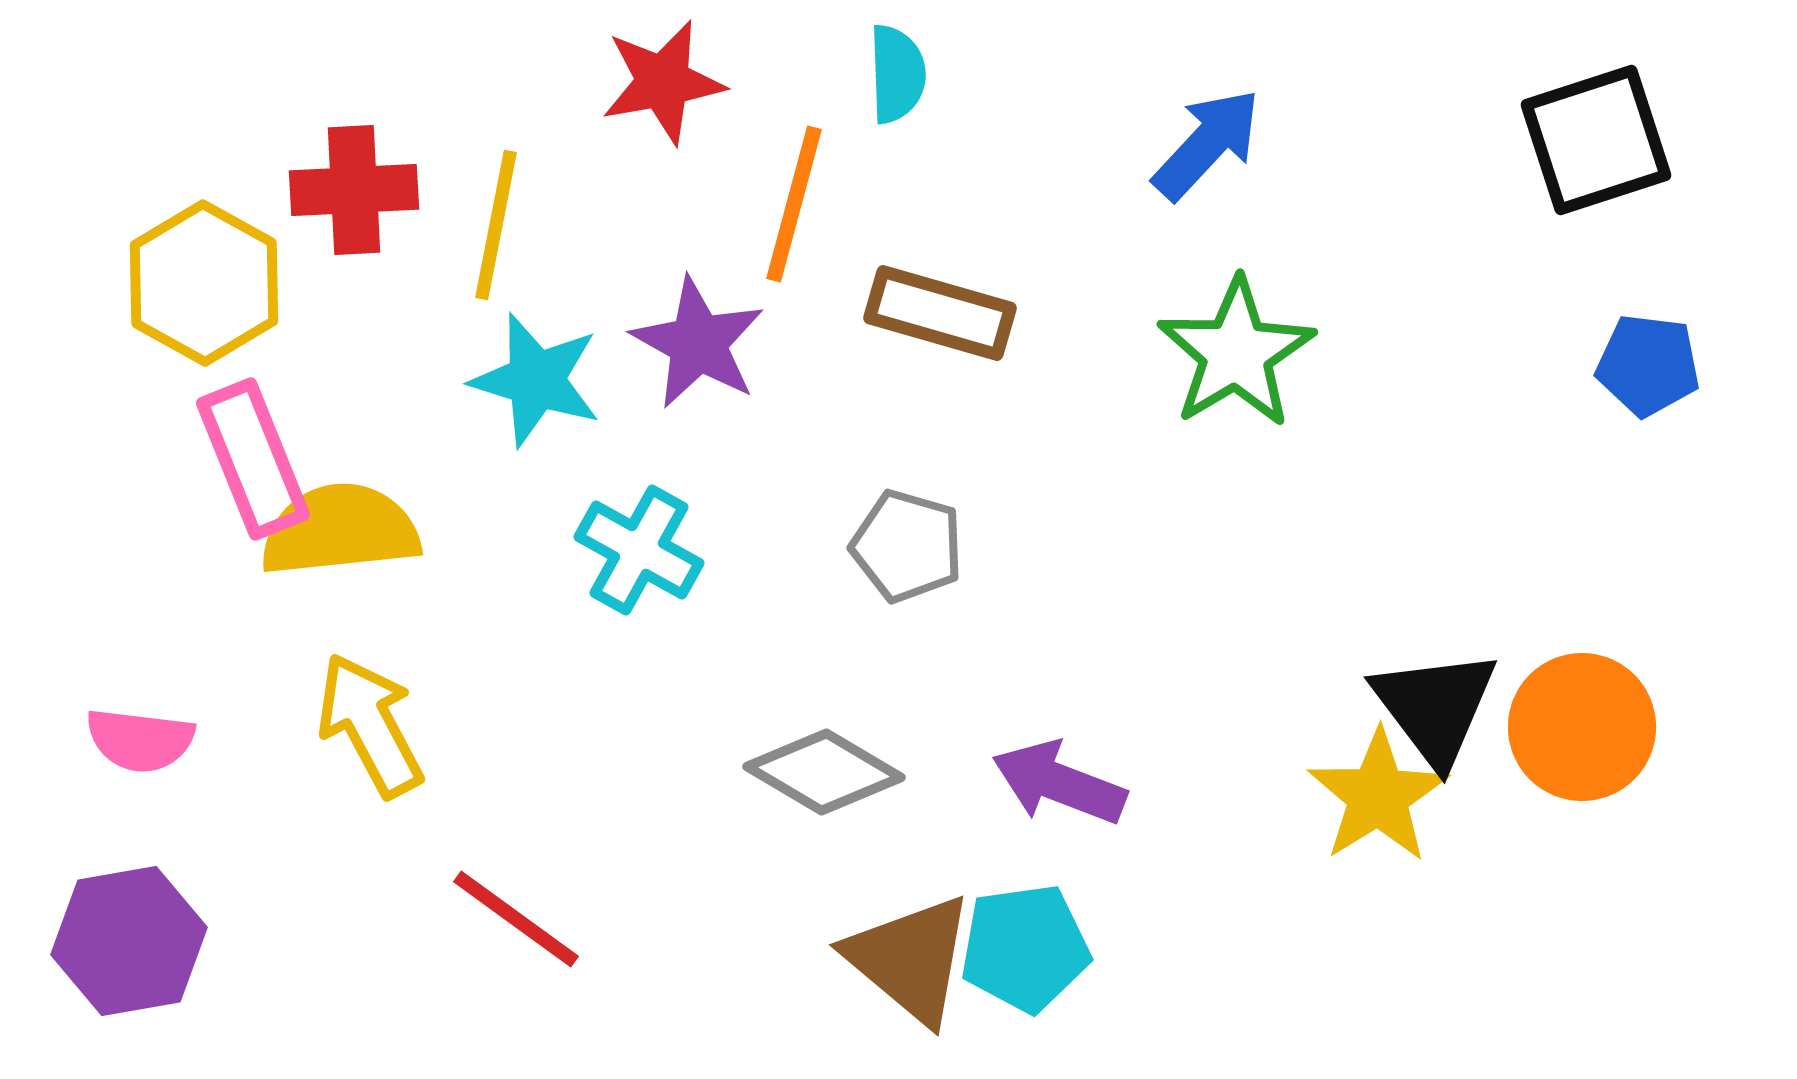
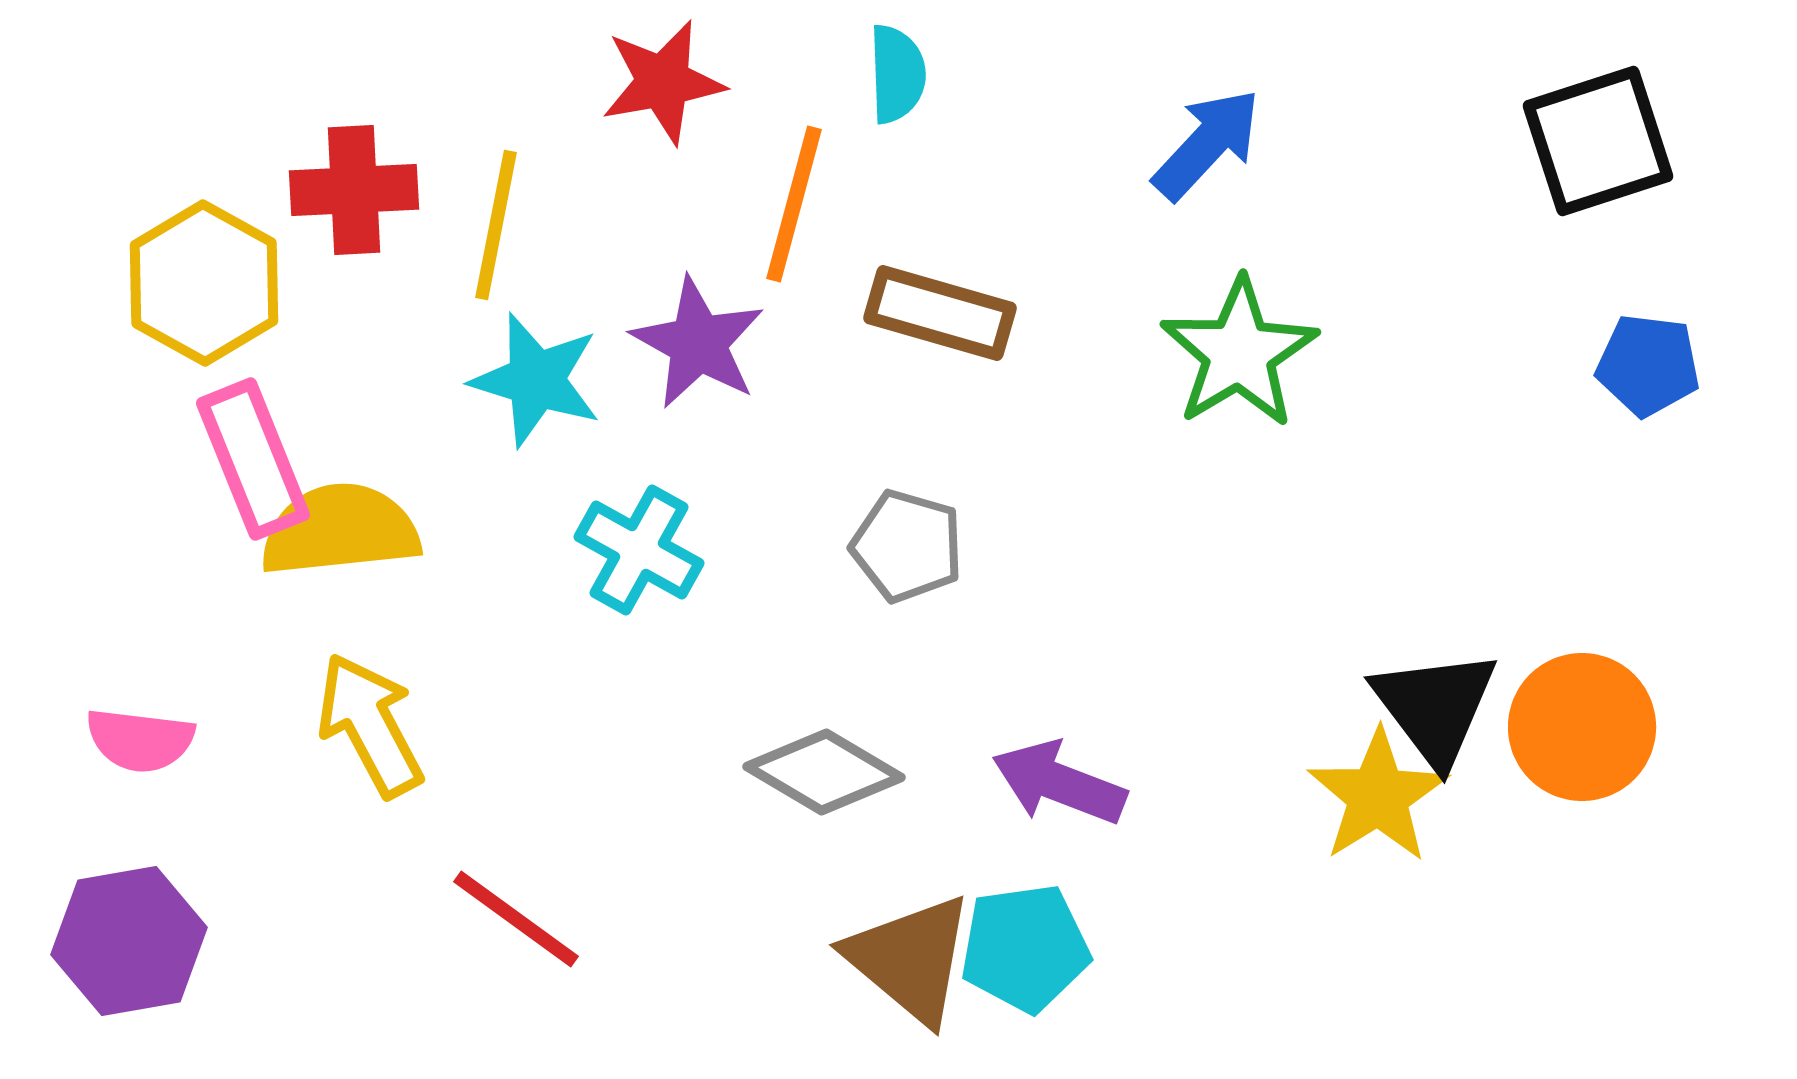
black square: moved 2 px right, 1 px down
green star: moved 3 px right
